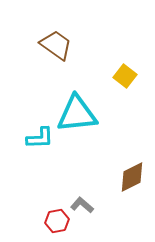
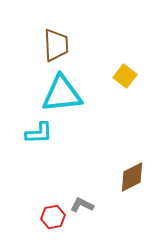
brown trapezoid: rotated 52 degrees clockwise
cyan triangle: moved 15 px left, 20 px up
cyan L-shape: moved 1 px left, 5 px up
gray L-shape: rotated 15 degrees counterclockwise
red hexagon: moved 4 px left, 4 px up
